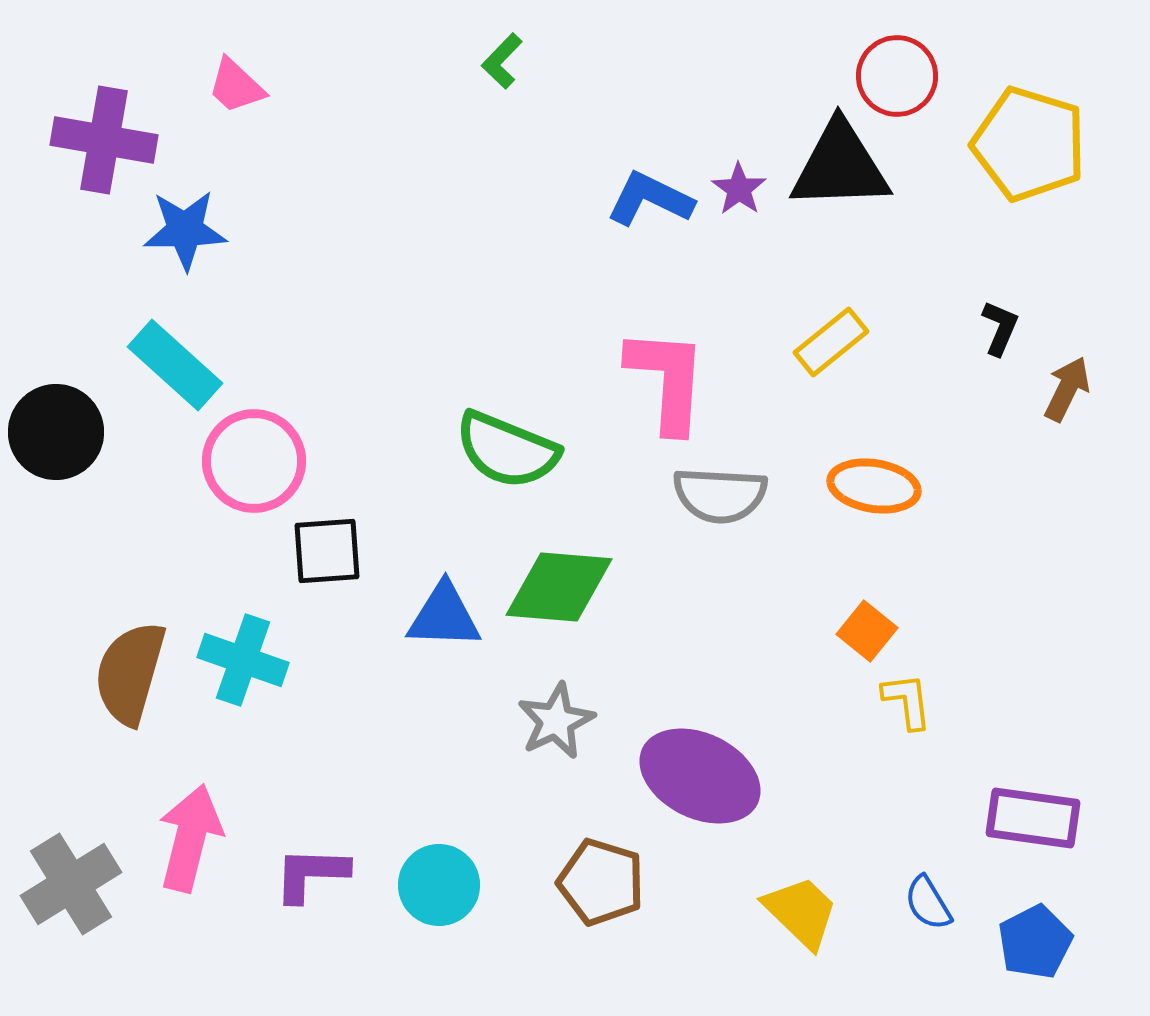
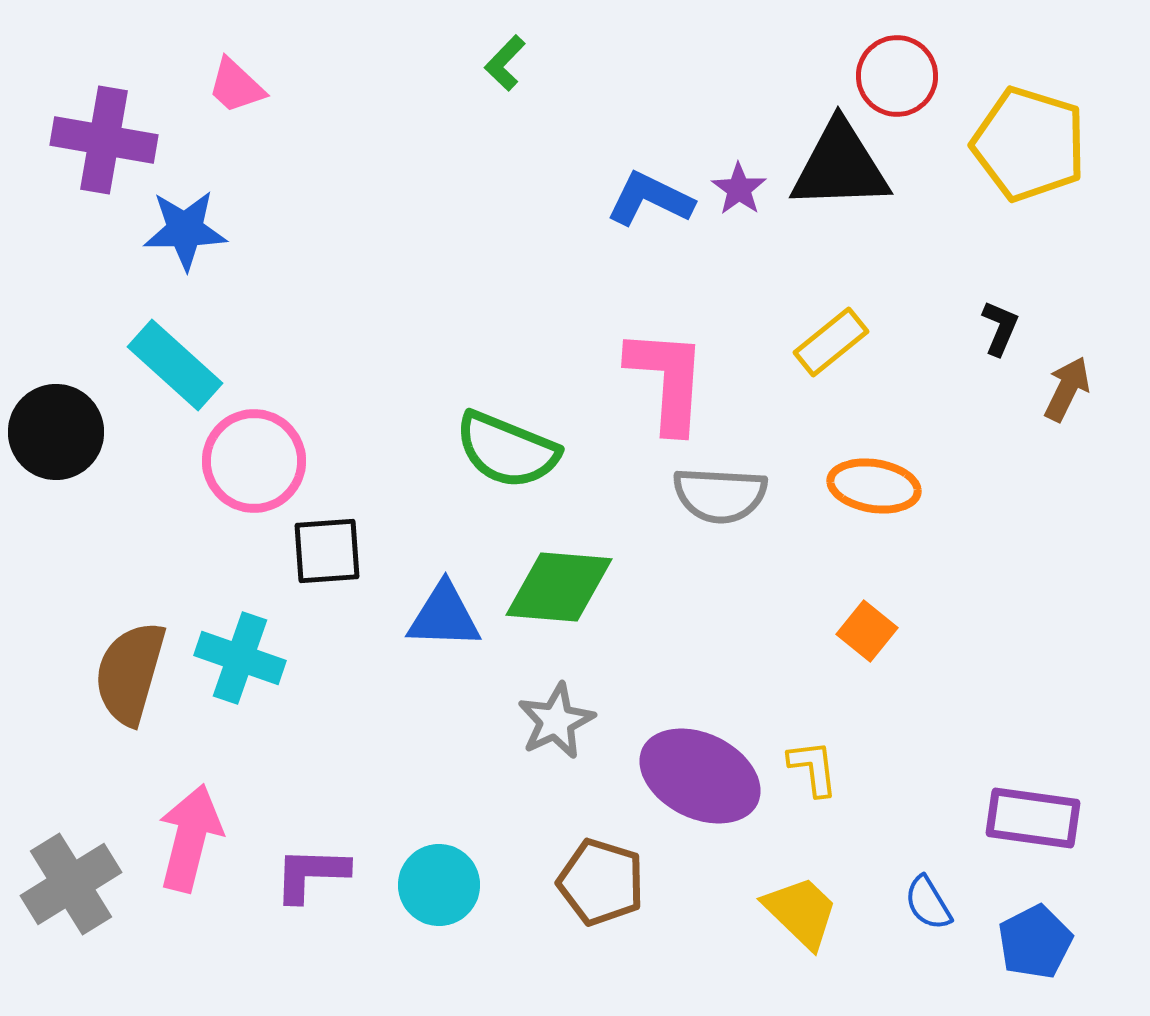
green L-shape: moved 3 px right, 2 px down
cyan cross: moved 3 px left, 2 px up
yellow L-shape: moved 94 px left, 67 px down
